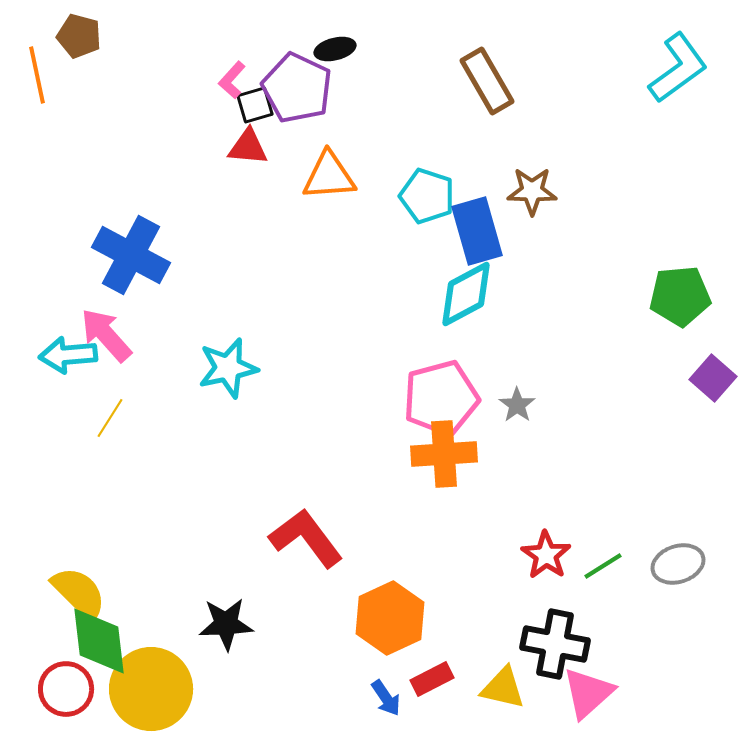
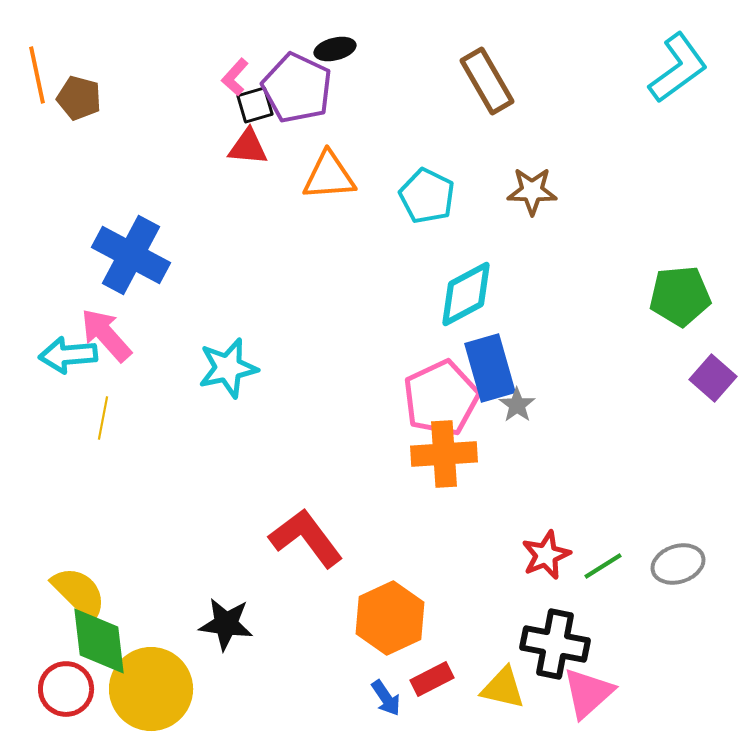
brown pentagon: moved 62 px down
pink L-shape: moved 3 px right, 3 px up
cyan pentagon: rotated 8 degrees clockwise
blue rectangle: moved 13 px right, 137 px down
pink pentagon: rotated 10 degrees counterclockwise
yellow line: moved 7 px left; rotated 21 degrees counterclockwise
red star: rotated 15 degrees clockwise
black star: rotated 10 degrees clockwise
